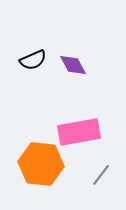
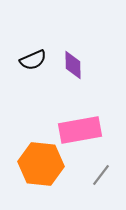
purple diamond: rotated 28 degrees clockwise
pink rectangle: moved 1 px right, 2 px up
